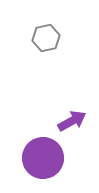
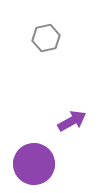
purple circle: moved 9 px left, 6 px down
